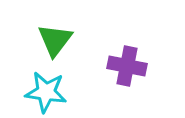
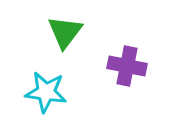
green triangle: moved 10 px right, 8 px up
